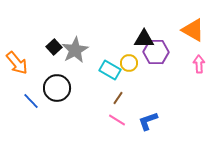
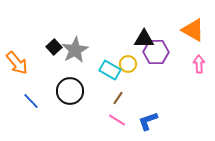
yellow circle: moved 1 px left, 1 px down
black circle: moved 13 px right, 3 px down
